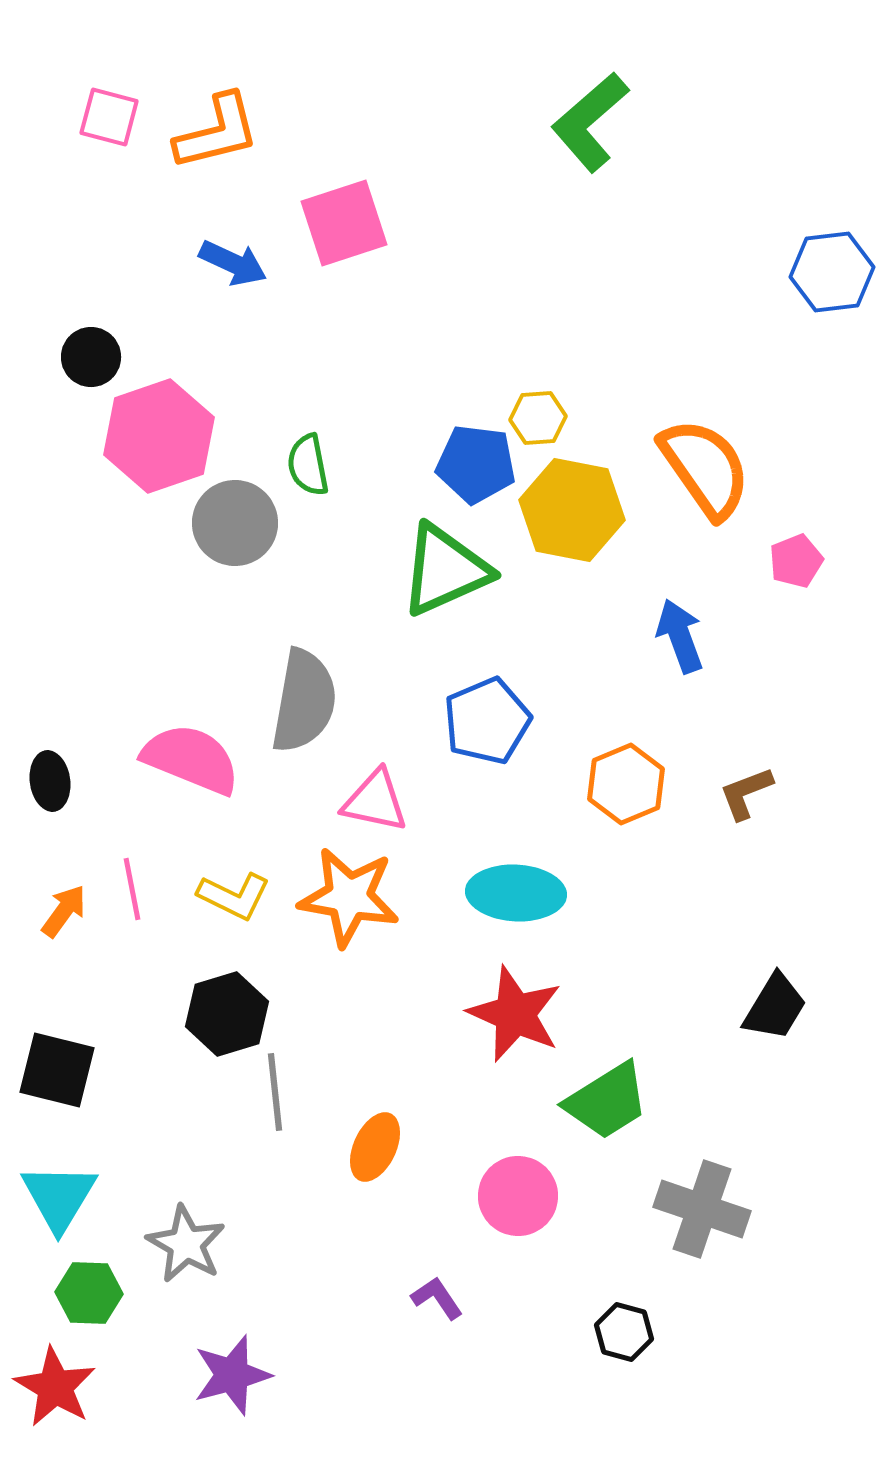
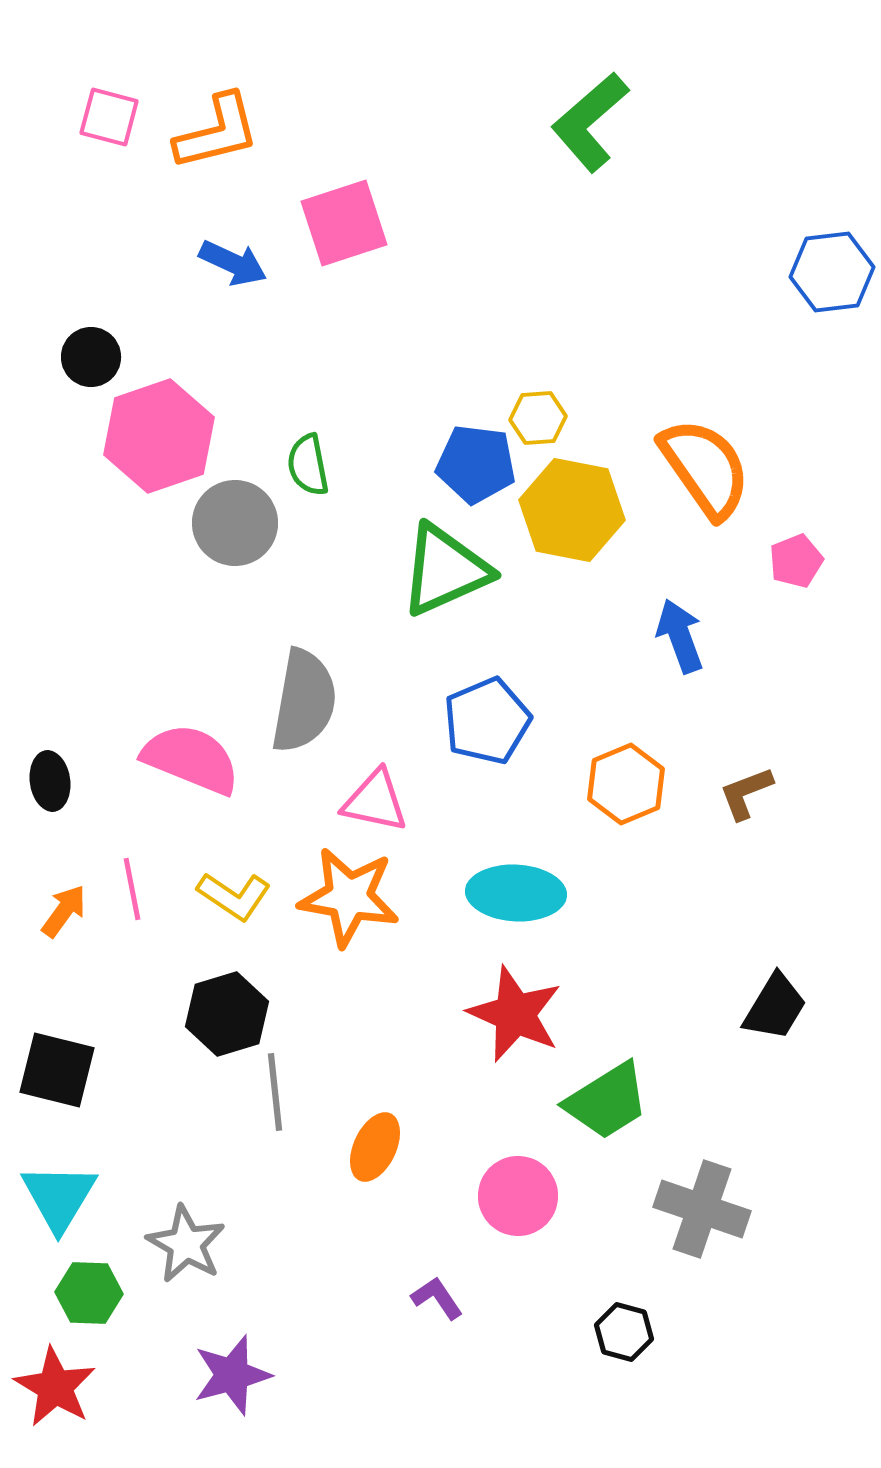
yellow L-shape at (234, 896): rotated 8 degrees clockwise
